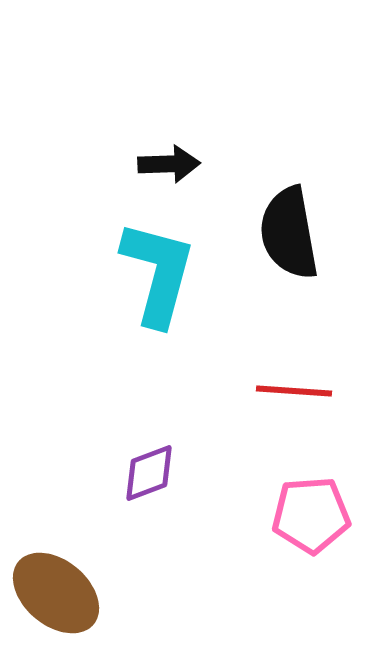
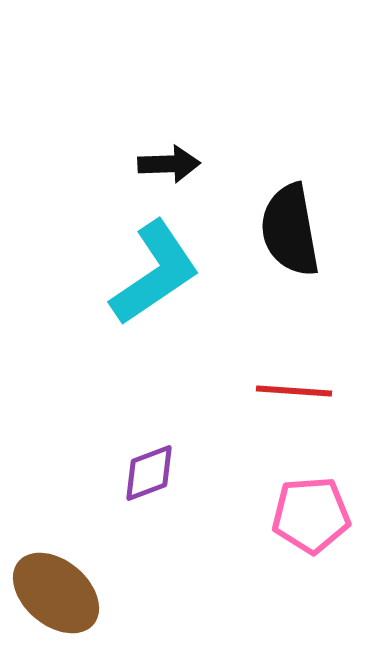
black semicircle: moved 1 px right, 3 px up
cyan L-shape: moved 3 px left; rotated 41 degrees clockwise
